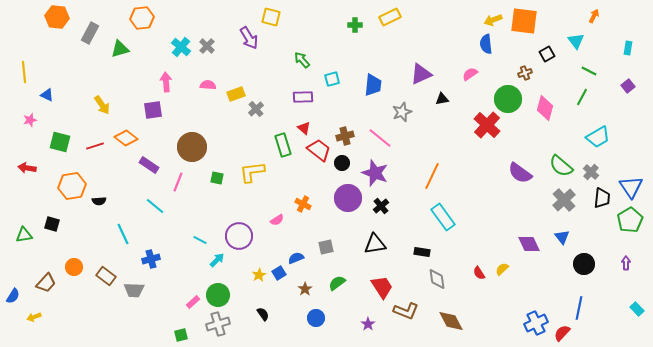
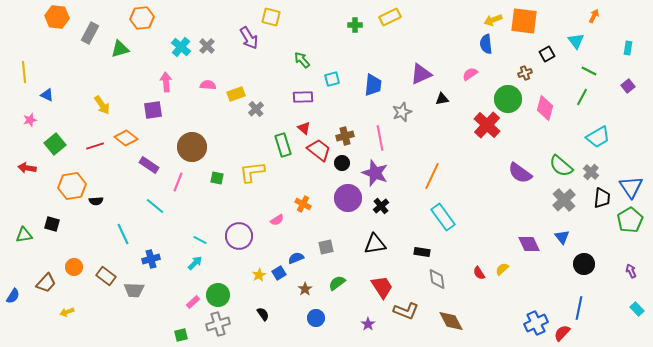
pink line at (380, 138): rotated 40 degrees clockwise
green square at (60, 142): moved 5 px left, 2 px down; rotated 35 degrees clockwise
black semicircle at (99, 201): moved 3 px left
cyan arrow at (217, 260): moved 22 px left, 3 px down
purple arrow at (626, 263): moved 5 px right, 8 px down; rotated 24 degrees counterclockwise
yellow arrow at (34, 317): moved 33 px right, 5 px up
